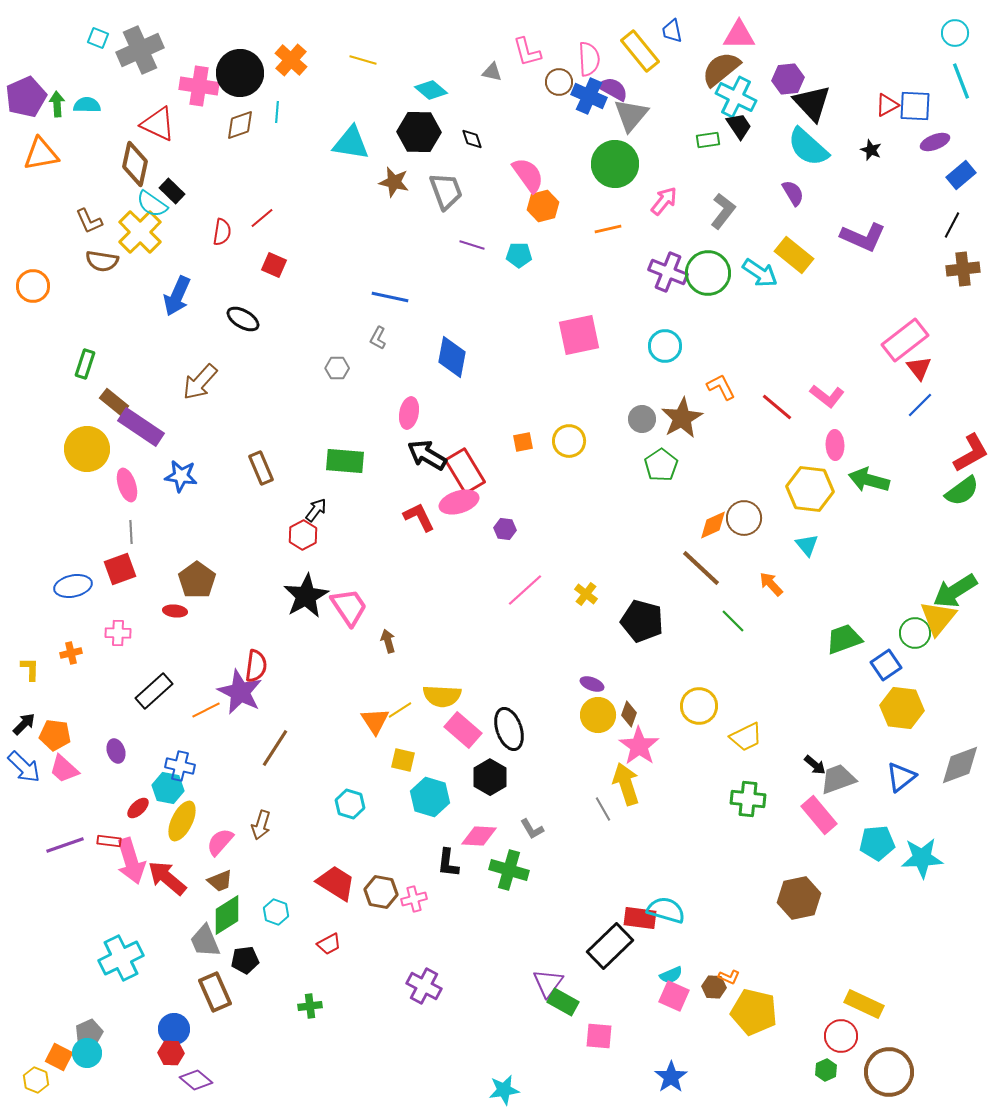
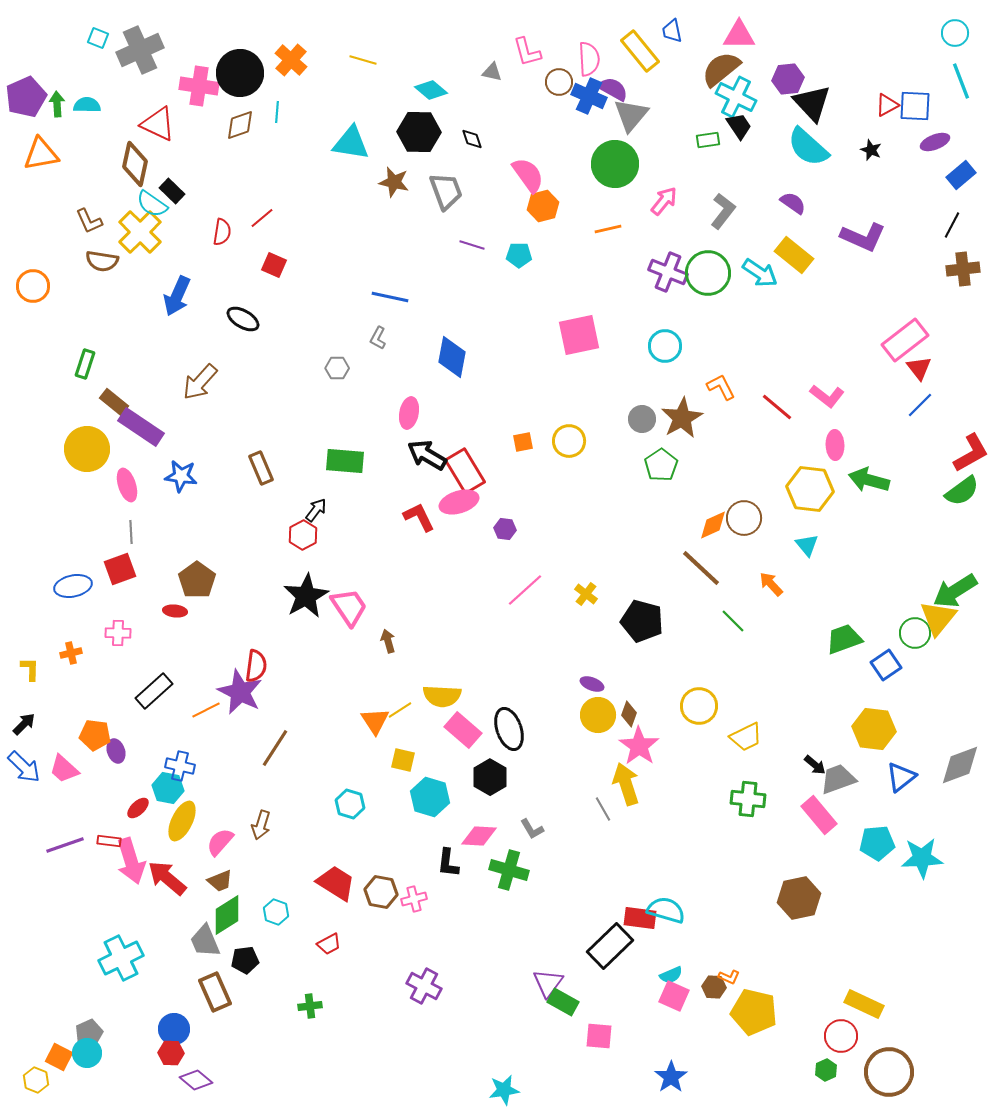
purple semicircle at (793, 193): moved 10 px down; rotated 24 degrees counterclockwise
yellow hexagon at (902, 708): moved 28 px left, 21 px down
orange pentagon at (55, 735): moved 40 px right
